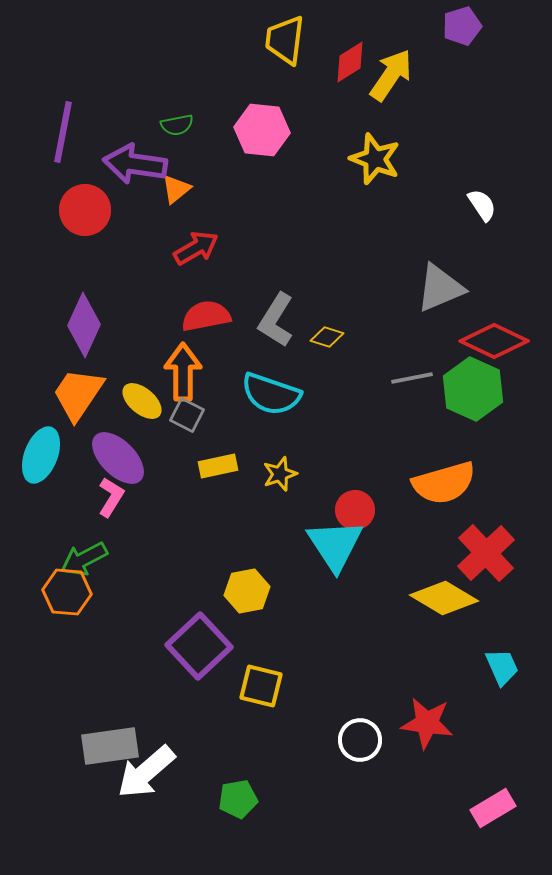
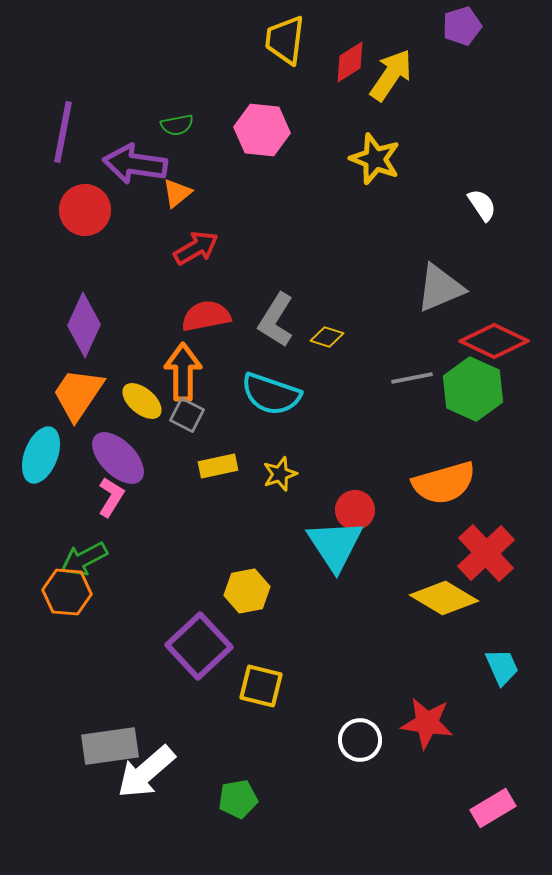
orange triangle at (176, 189): moved 1 px right, 4 px down
